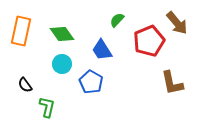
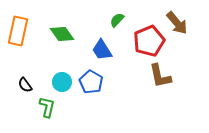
orange rectangle: moved 3 px left
cyan circle: moved 18 px down
brown L-shape: moved 12 px left, 7 px up
